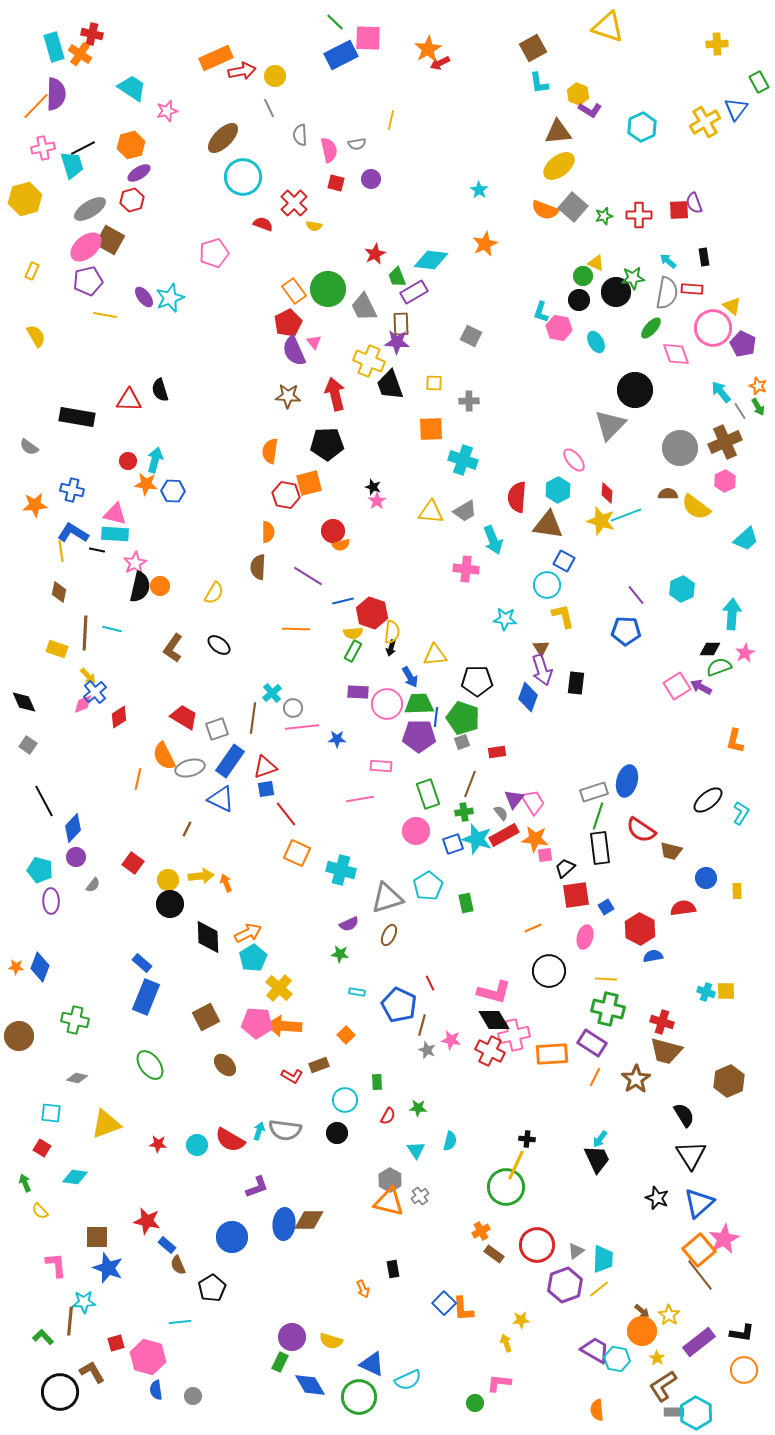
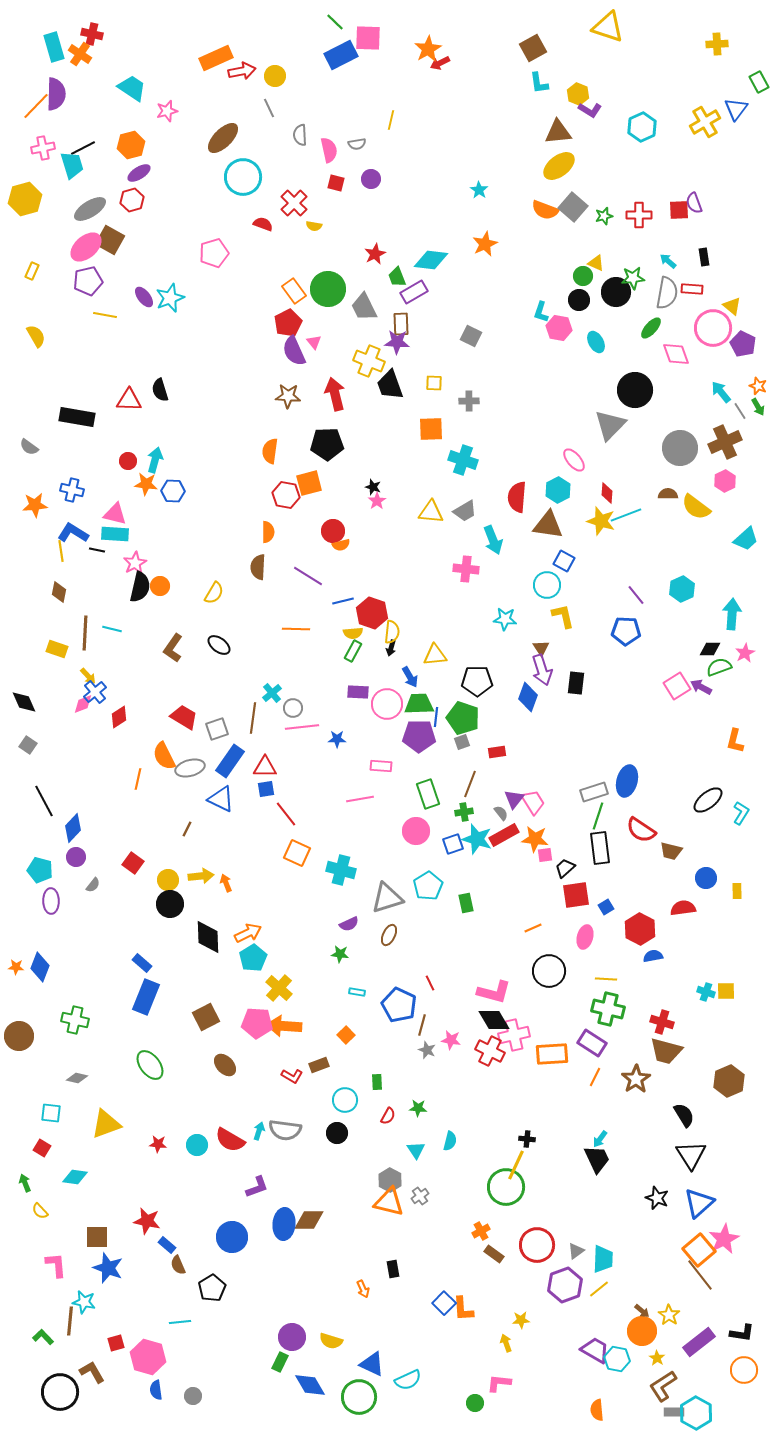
red triangle at (265, 767): rotated 20 degrees clockwise
cyan star at (84, 1302): rotated 15 degrees clockwise
